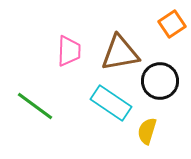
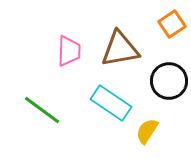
brown triangle: moved 4 px up
black circle: moved 9 px right
green line: moved 7 px right, 4 px down
yellow semicircle: rotated 16 degrees clockwise
